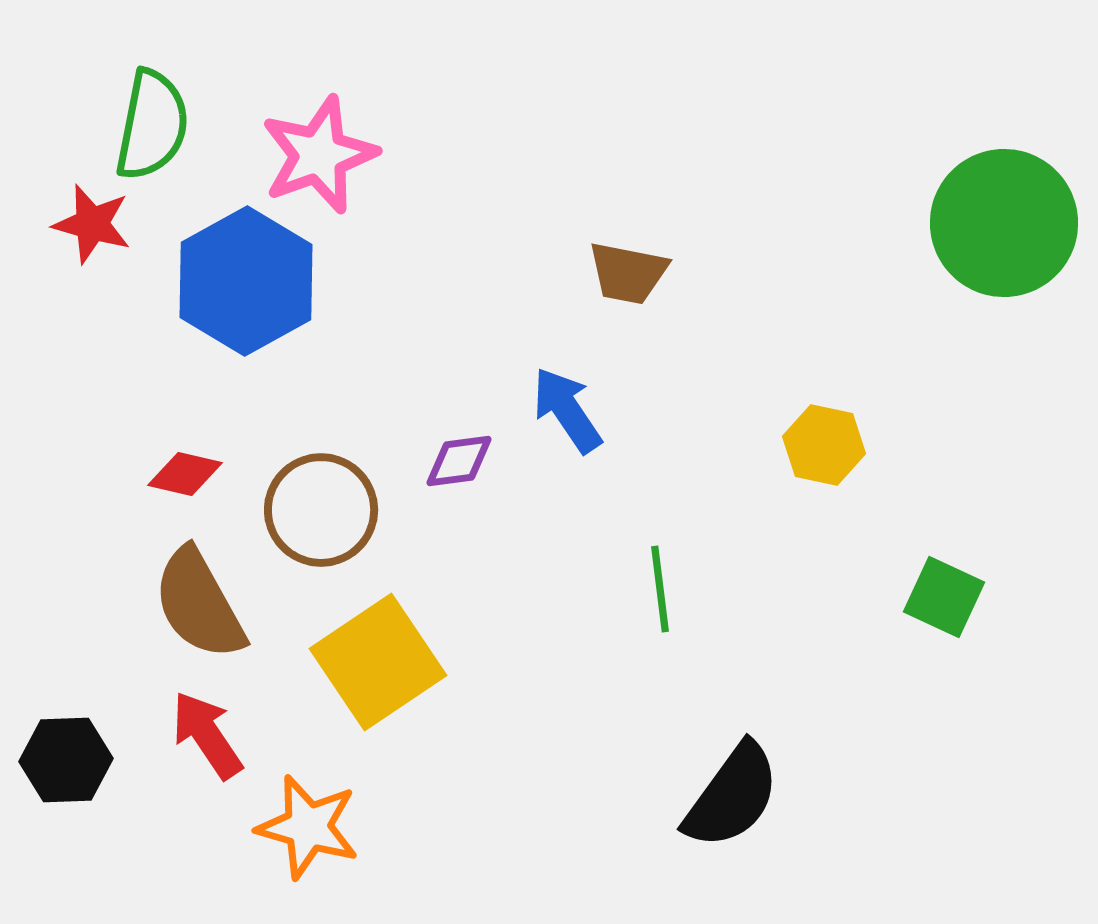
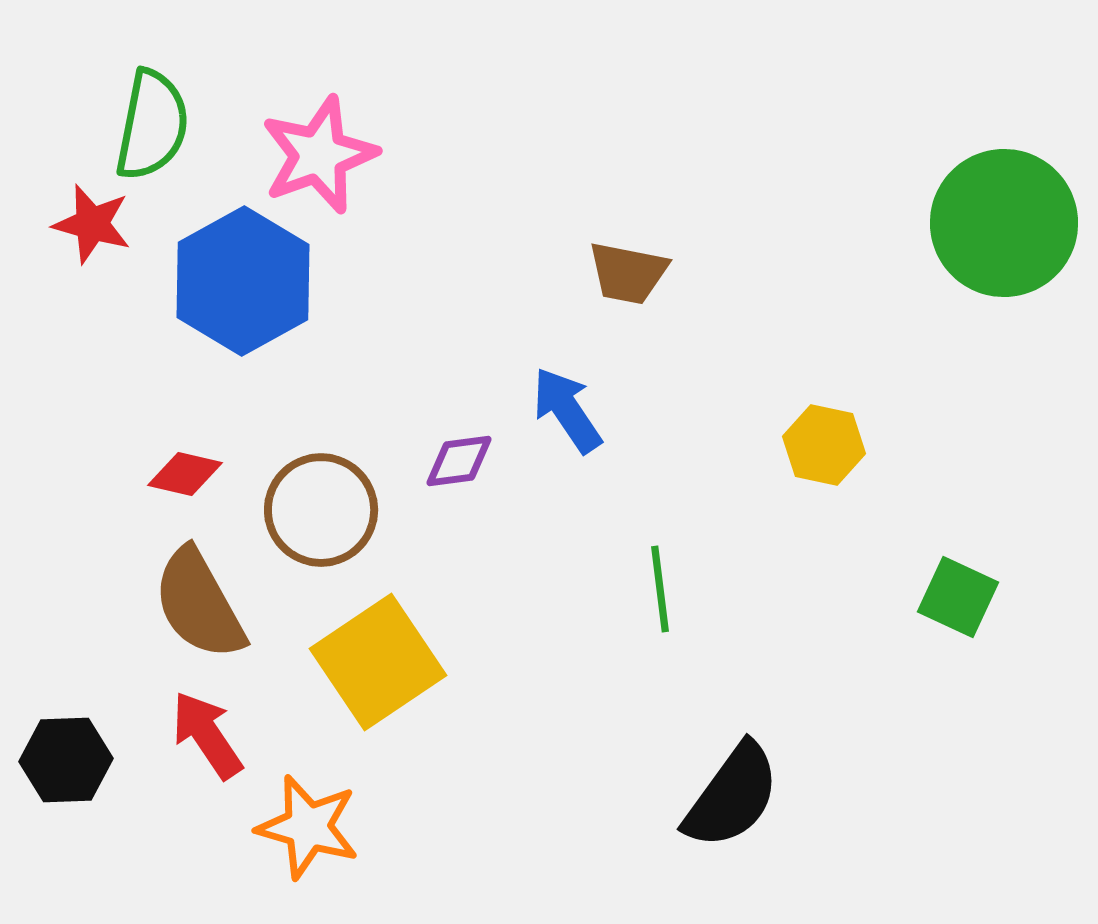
blue hexagon: moved 3 px left
green square: moved 14 px right
